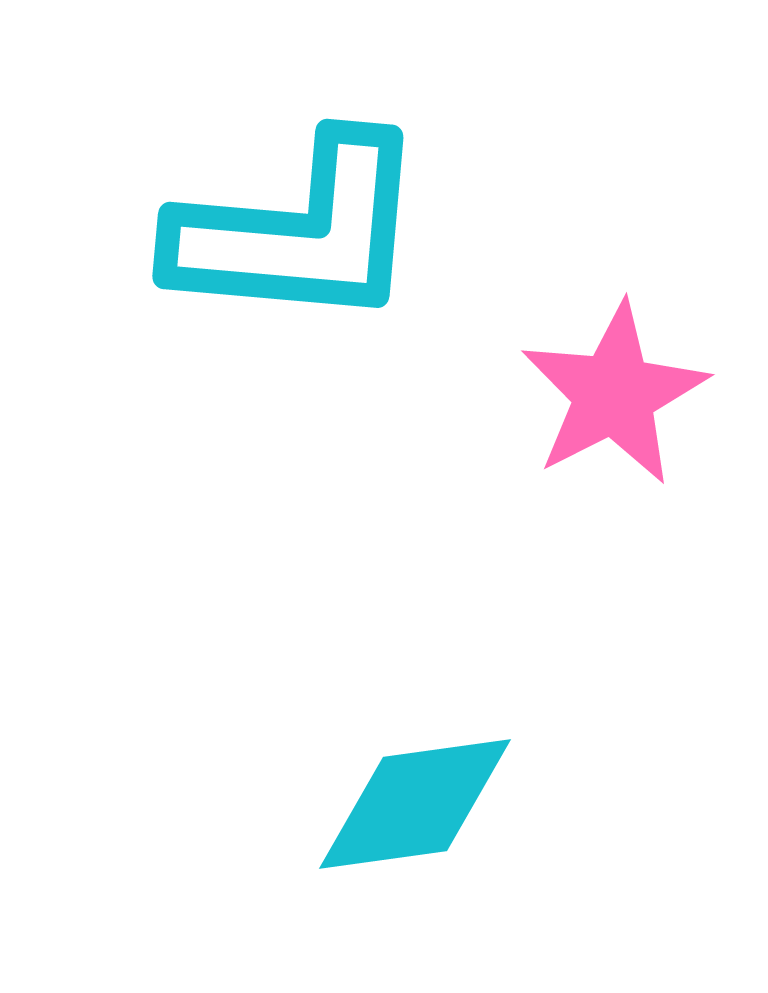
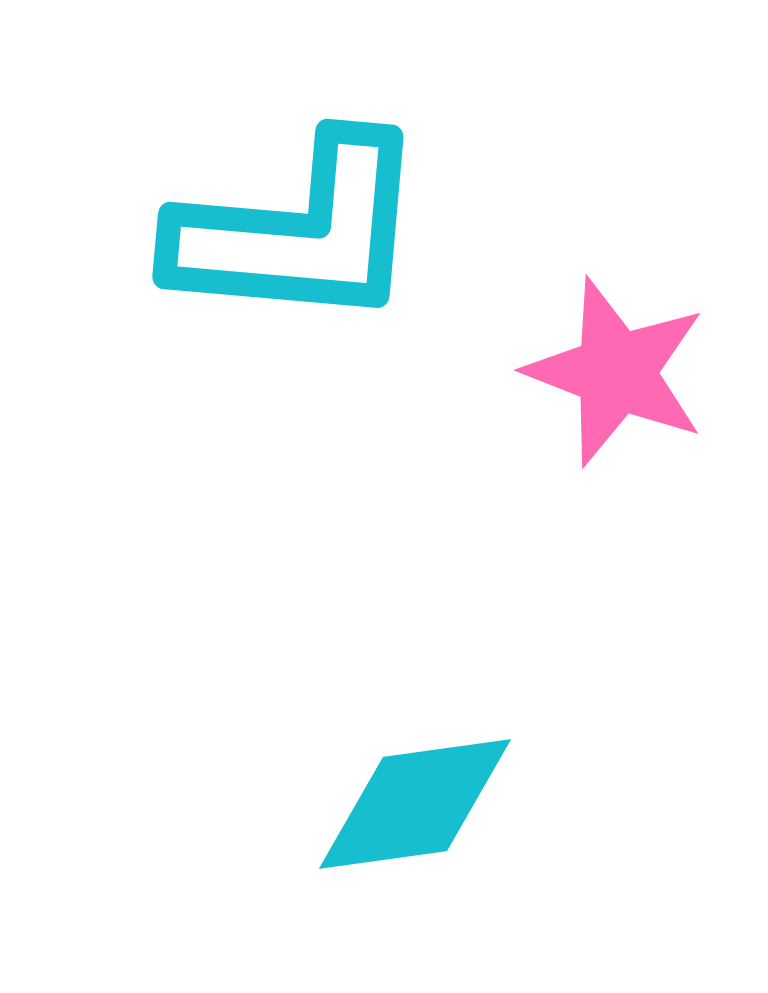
pink star: moved 2 px right, 22 px up; rotated 24 degrees counterclockwise
